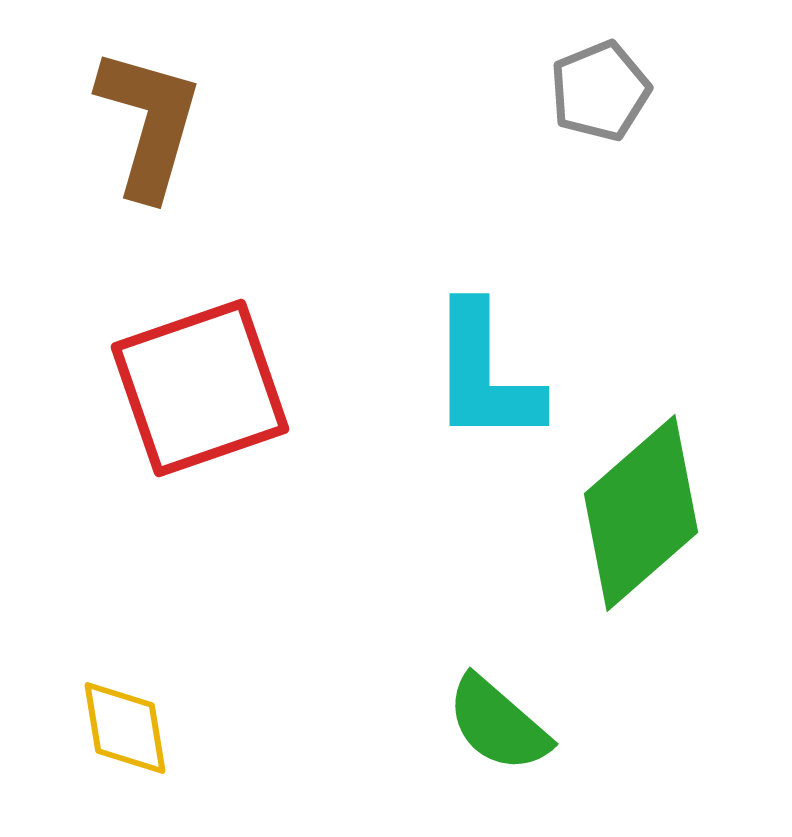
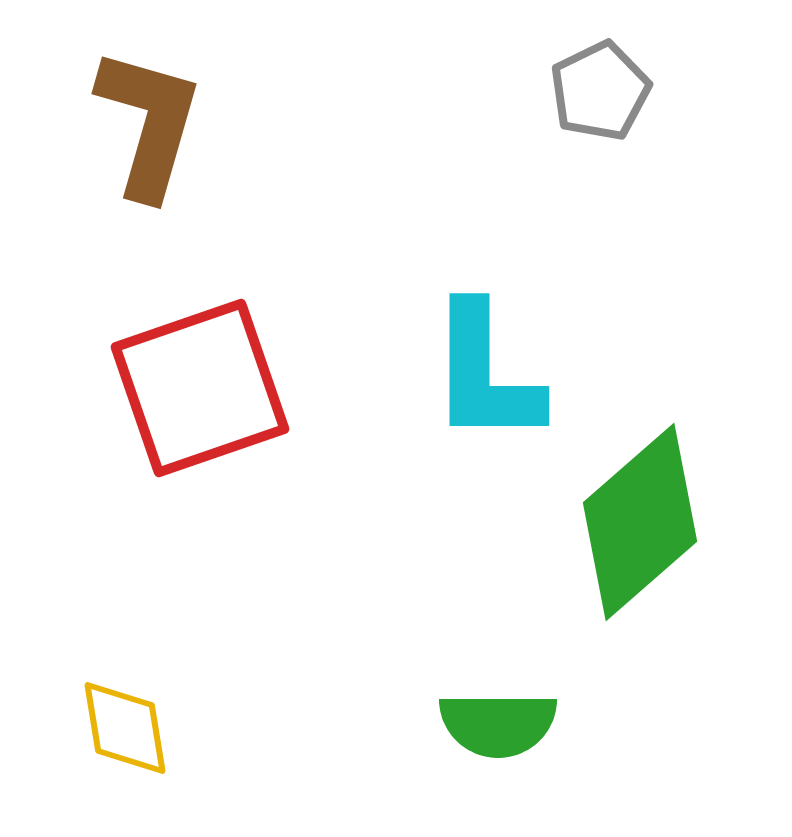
gray pentagon: rotated 4 degrees counterclockwise
green diamond: moved 1 px left, 9 px down
green semicircle: rotated 41 degrees counterclockwise
